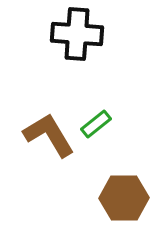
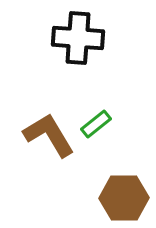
black cross: moved 1 px right, 4 px down
